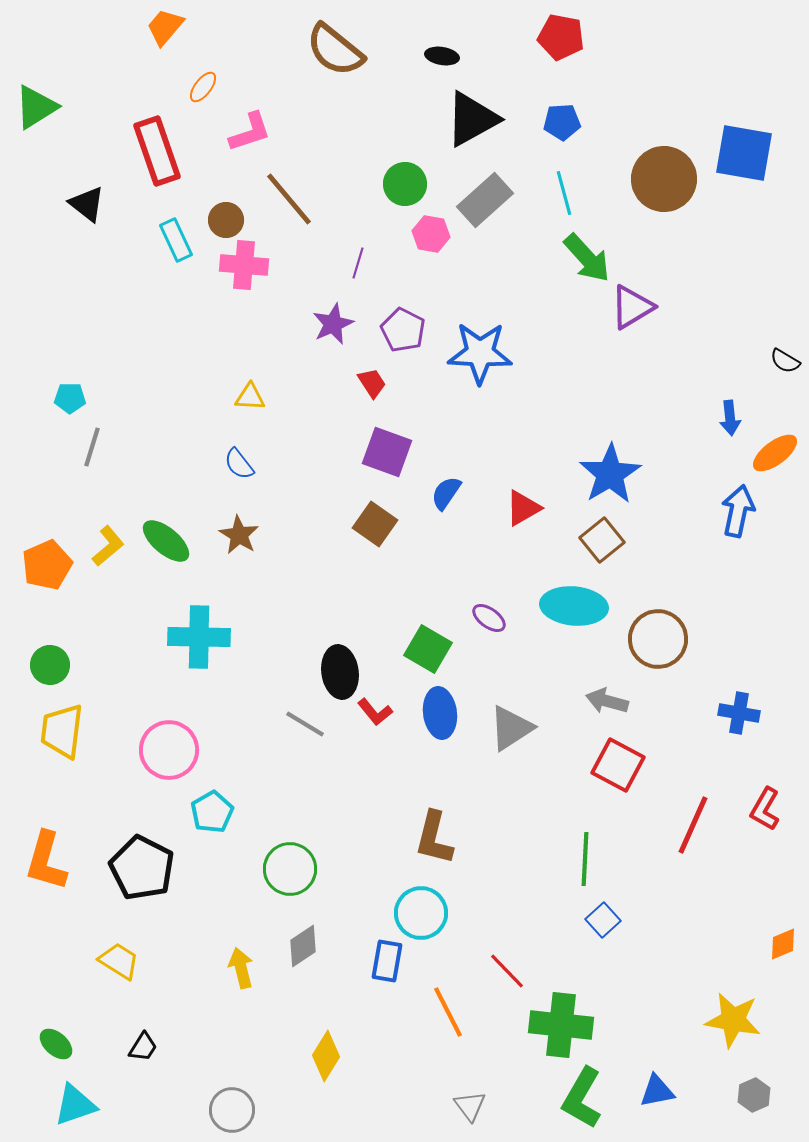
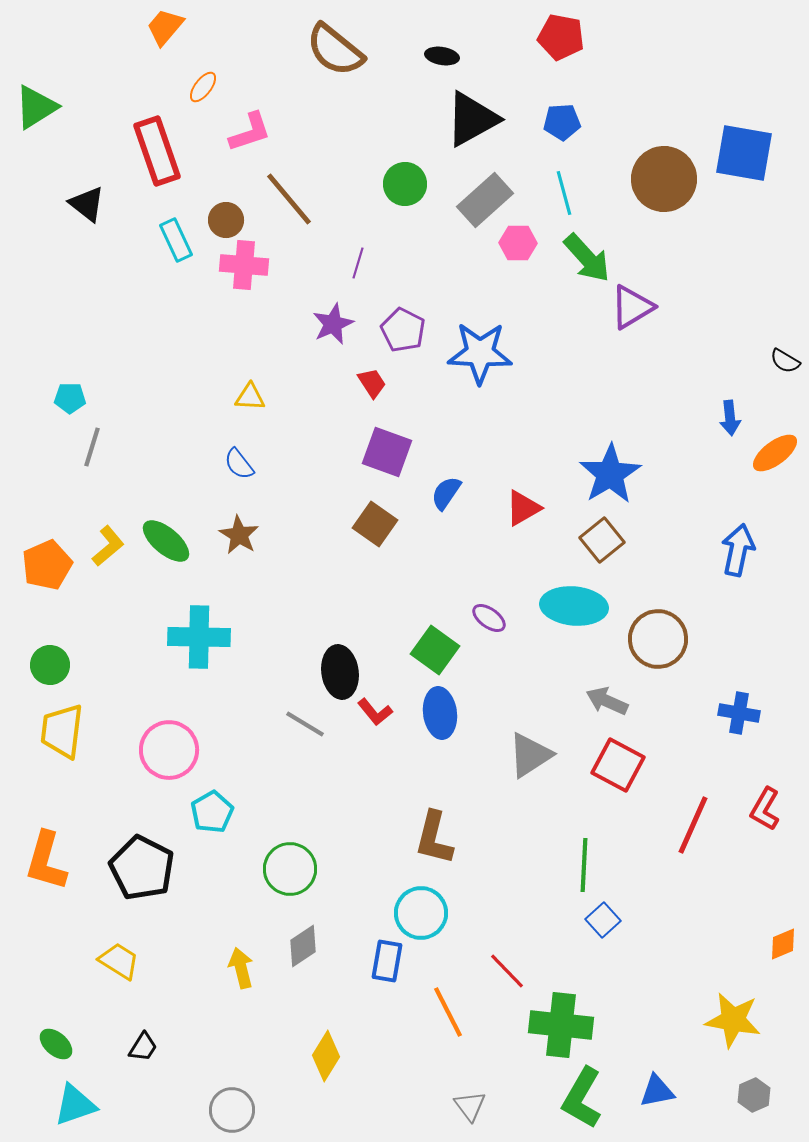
pink hexagon at (431, 234): moved 87 px right, 9 px down; rotated 9 degrees counterclockwise
blue arrow at (738, 511): moved 39 px down
green square at (428, 649): moved 7 px right, 1 px down; rotated 6 degrees clockwise
gray arrow at (607, 701): rotated 9 degrees clockwise
gray triangle at (511, 728): moved 19 px right, 27 px down
green line at (585, 859): moved 1 px left, 6 px down
